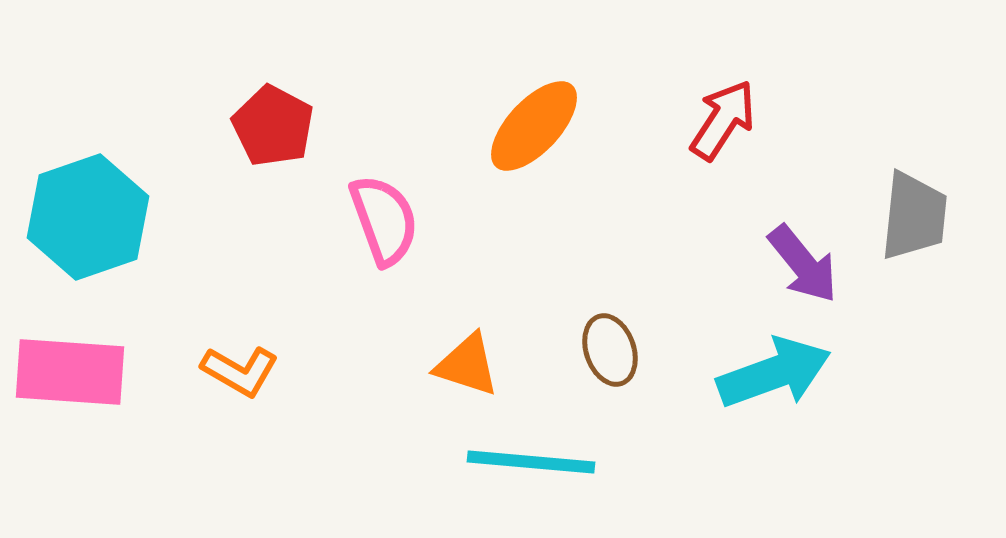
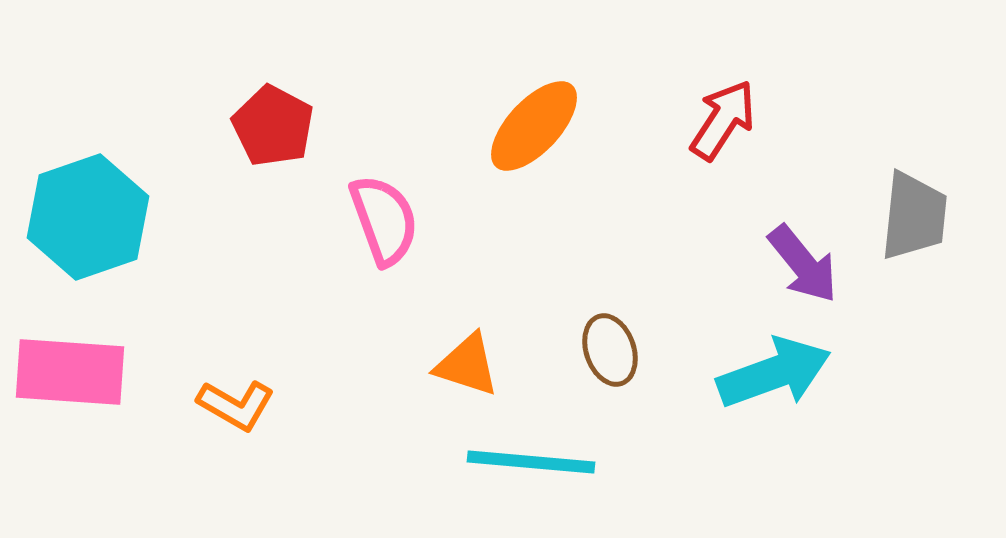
orange L-shape: moved 4 px left, 34 px down
